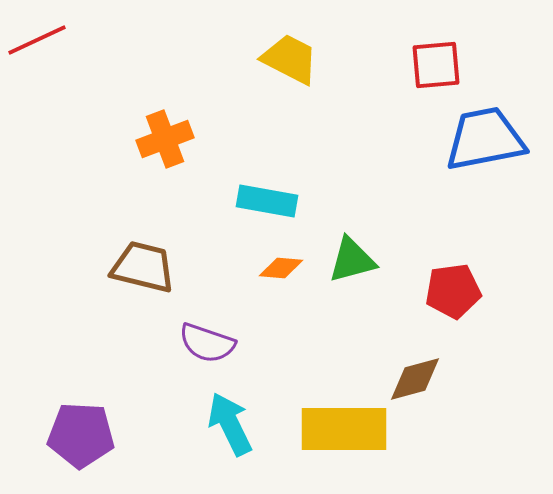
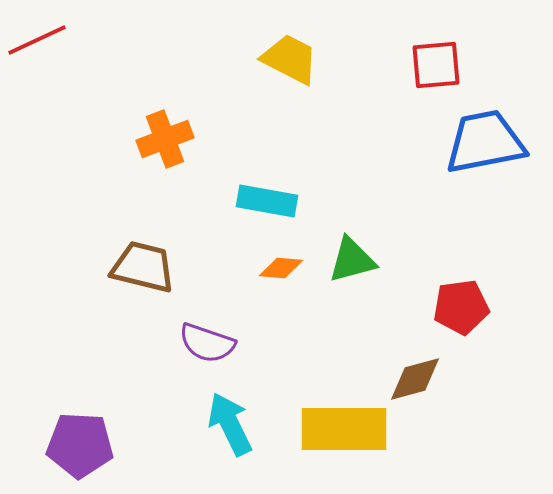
blue trapezoid: moved 3 px down
red pentagon: moved 8 px right, 16 px down
purple pentagon: moved 1 px left, 10 px down
